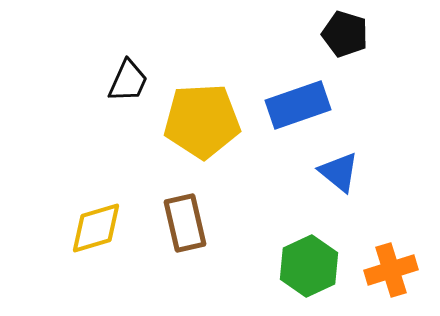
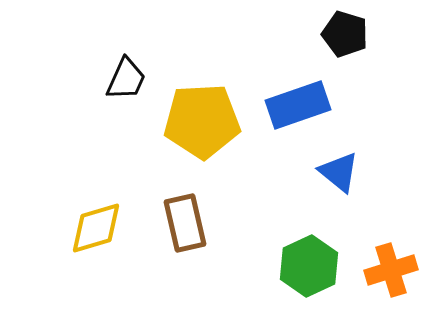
black trapezoid: moved 2 px left, 2 px up
